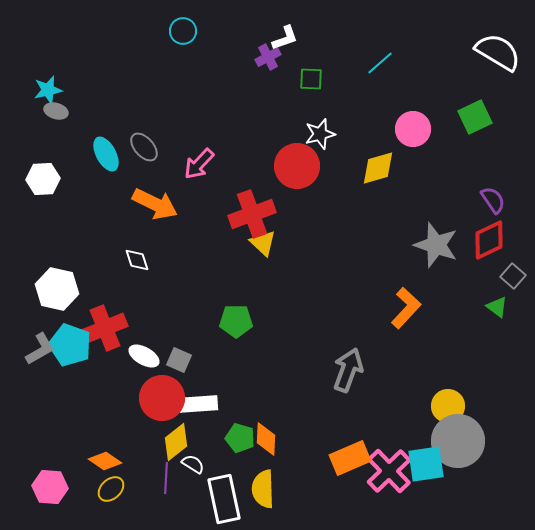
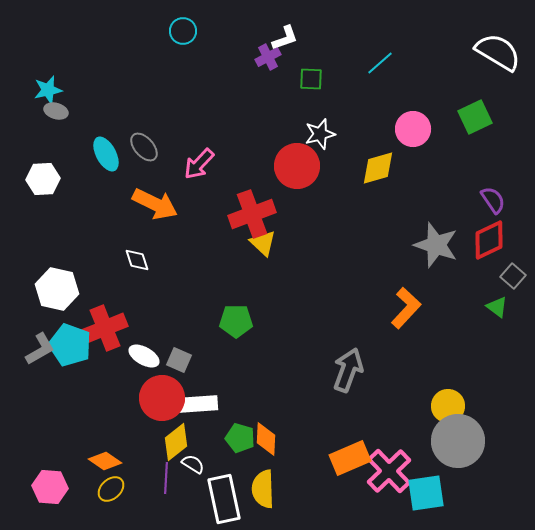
cyan square at (426, 464): moved 29 px down
